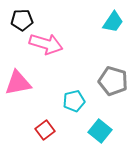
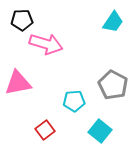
gray pentagon: moved 4 px down; rotated 12 degrees clockwise
cyan pentagon: rotated 10 degrees clockwise
